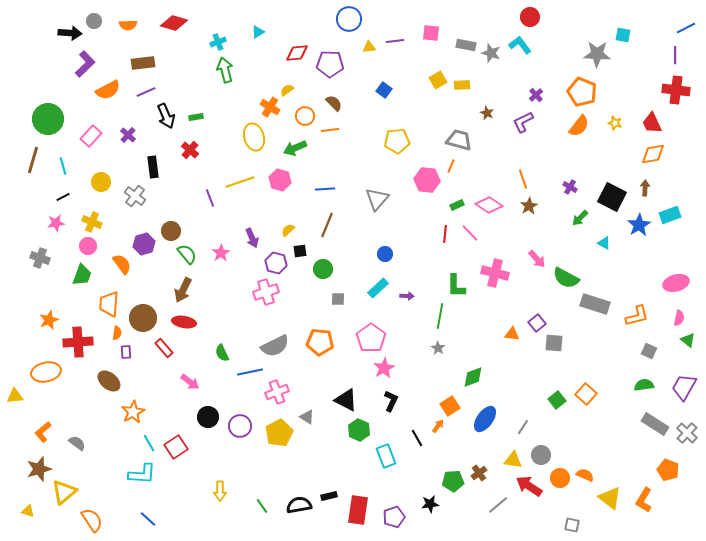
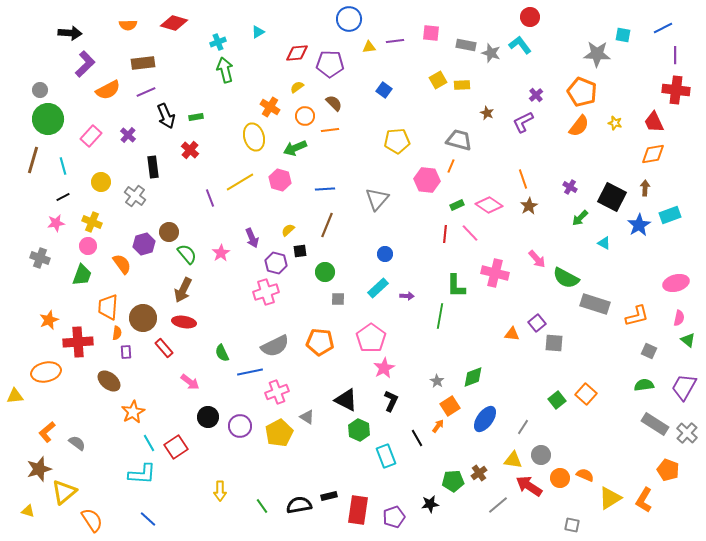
gray circle at (94, 21): moved 54 px left, 69 px down
blue line at (686, 28): moved 23 px left
yellow semicircle at (287, 90): moved 10 px right, 3 px up
red trapezoid at (652, 123): moved 2 px right, 1 px up
yellow line at (240, 182): rotated 12 degrees counterclockwise
brown circle at (171, 231): moved 2 px left, 1 px down
green circle at (323, 269): moved 2 px right, 3 px down
orange trapezoid at (109, 304): moved 1 px left, 3 px down
gray star at (438, 348): moved 1 px left, 33 px down
orange L-shape at (43, 432): moved 4 px right
yellow triangle at (610, 498): rotated 50 degrees clockwise
